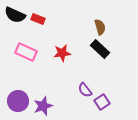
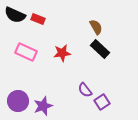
brown semicircle: moved 4 px left; rotated 14 degrees counterclockwise
